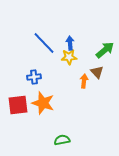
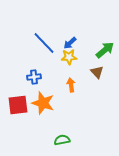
blue arrow: rotated 128 degrees counterclockwise
orange arrow: moved 13 px left, 4 px down; rotated 16 degrees counterclockwise
